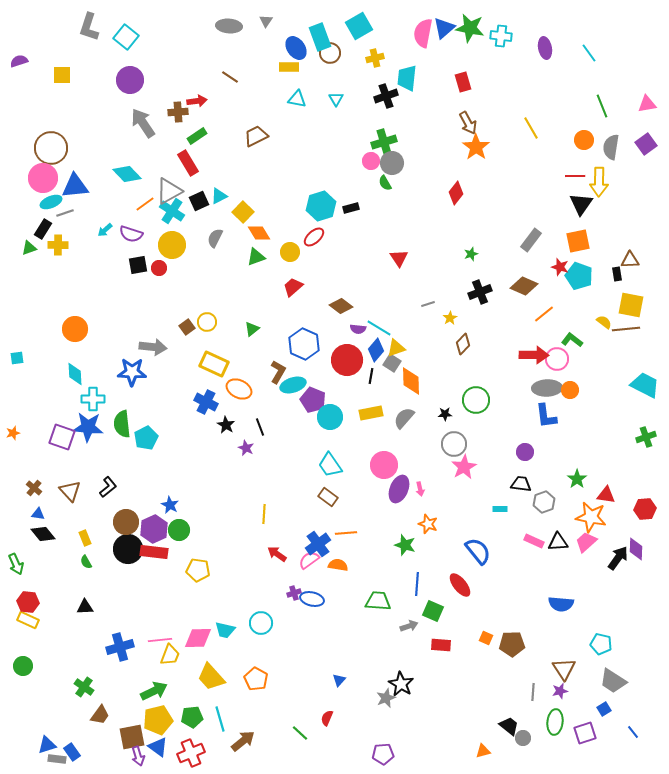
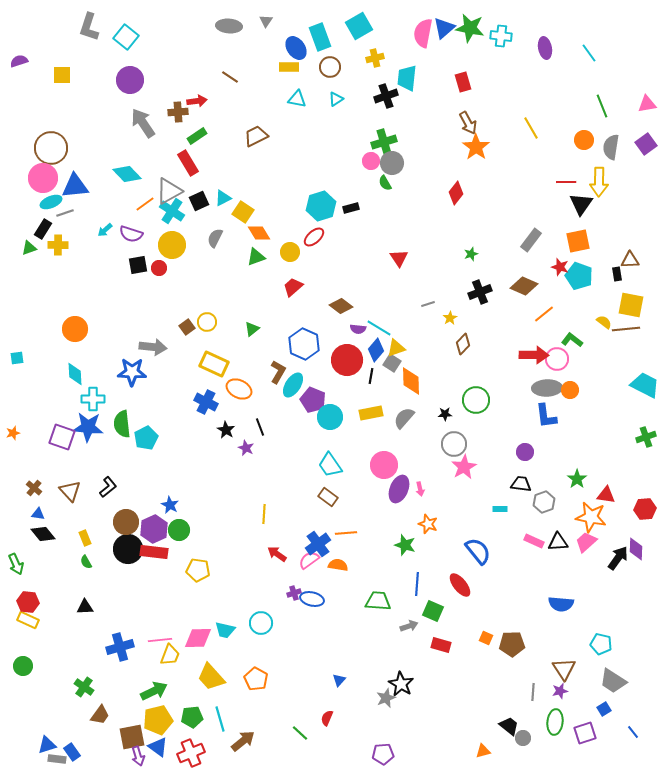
brown circle at (330, 53): moved 14 px down
cyan triangle at (336, 99): rotated 28 degrees clockwise
red line at (575, 176): moved 9 px left, 6 px down
cyan triangle at (219, 196): moved 4 px right, 2 px down
yellow square at (243, 212): rotated 10 degrees counterclockwise
cyan ellipse at (293, 385): rotated 40 degrees counterclockwise
black star at (226, 425): moved 5 px down
red rectangle at (441, 645): rotated 12 degrees clockwise
